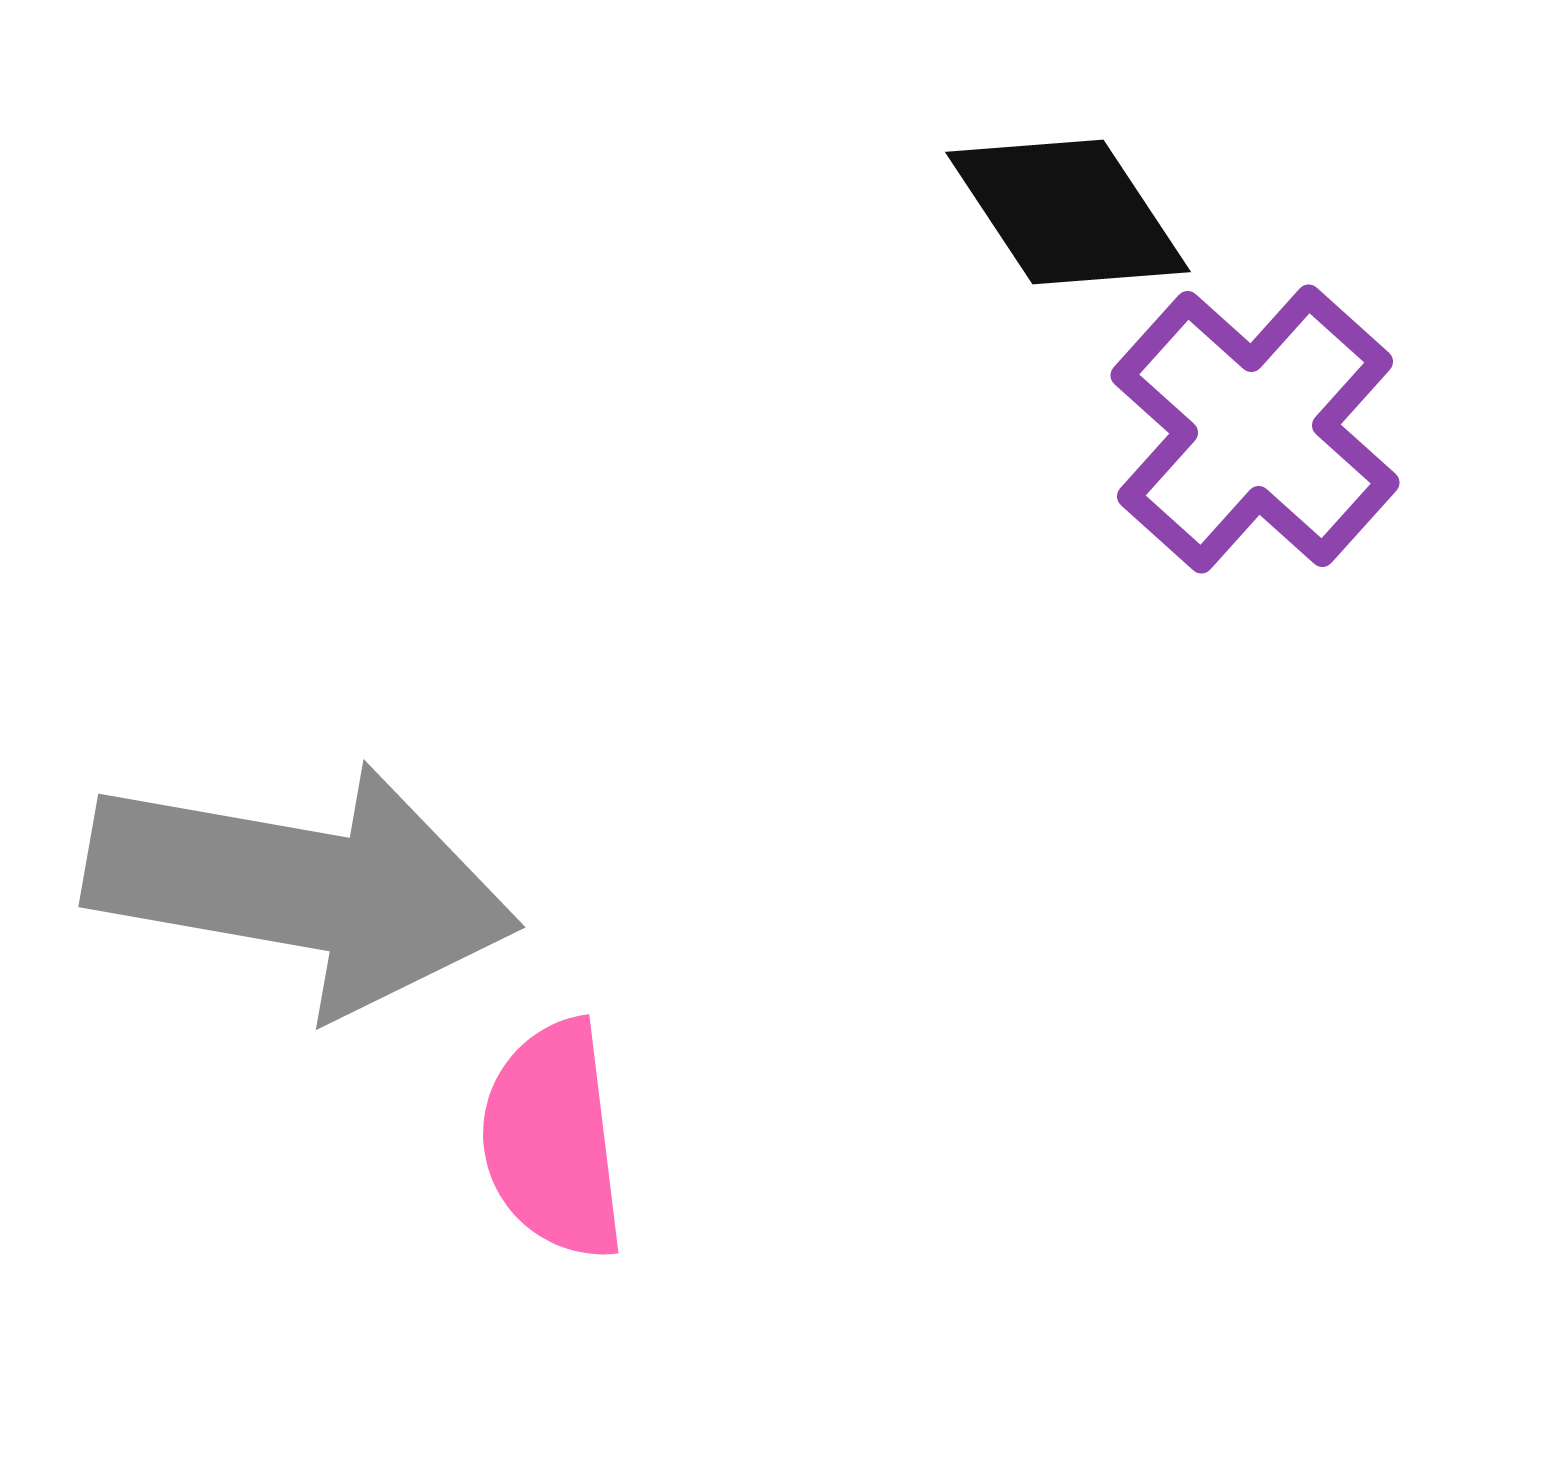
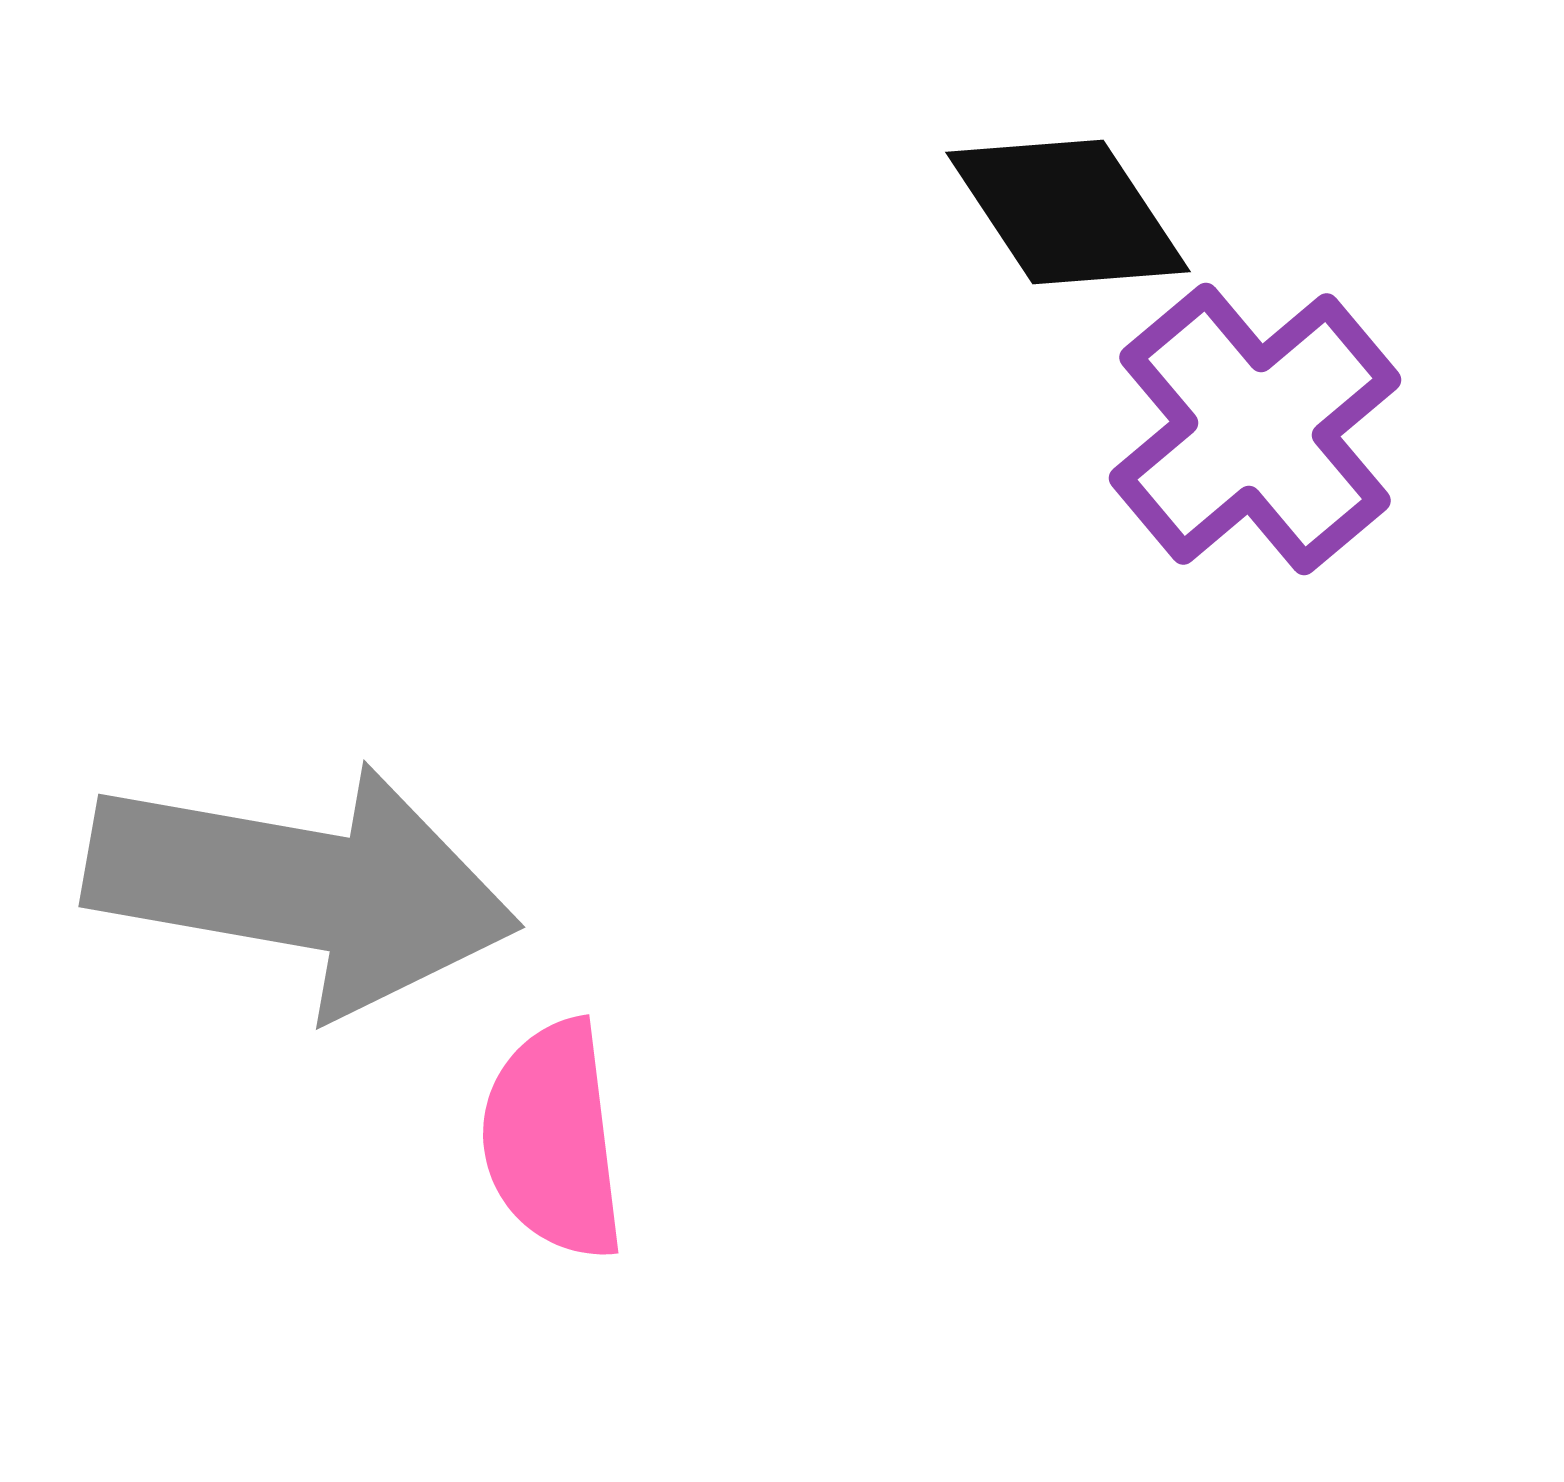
purple cross: rotated 8 degrees clockwise
